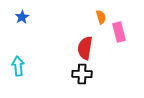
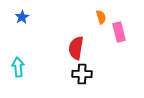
red semicircle: moved 9 px left
cyan arrow: moved 1 px down
